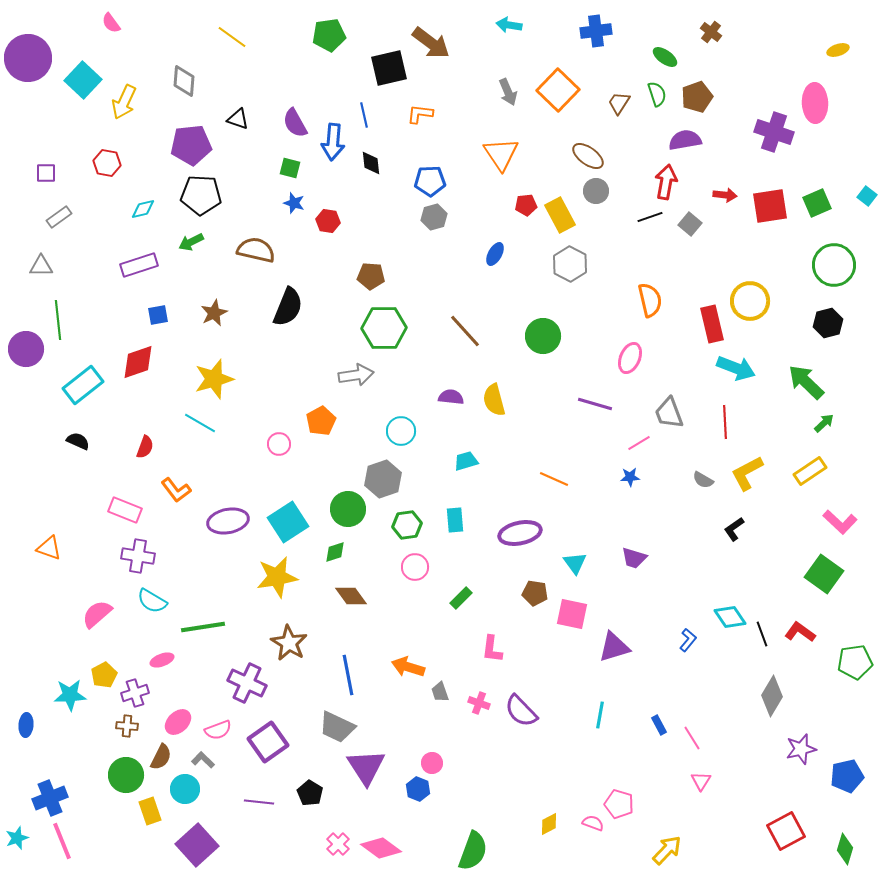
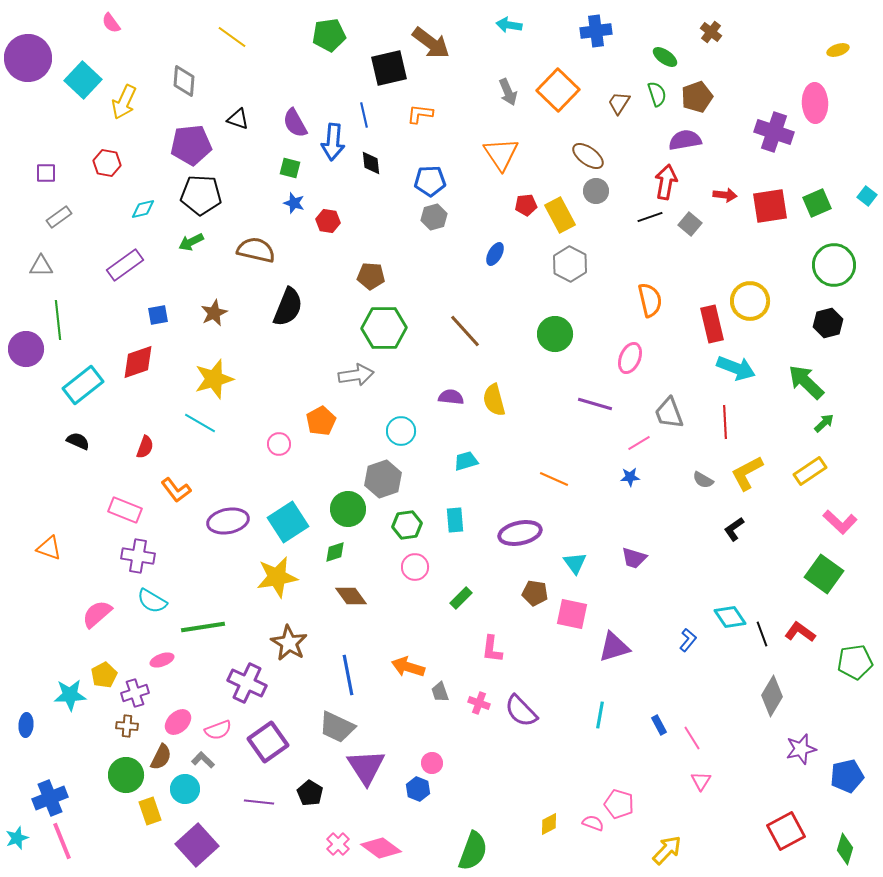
purple rectangle at (139, 265): moved 14 px left; rotated 18 degrees counterclockwise
green circle at (543, 336): moved 12 px right, 2 px up
